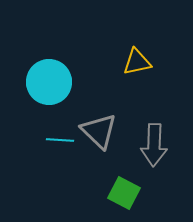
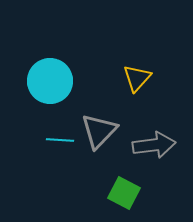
yellow triangle: moved 16 px down; rotated 36 degrees counterclockwise
cyan circle: moved 1 px right, 1 px up
gray triangle: rotated 30 degrees clockwise
gray arrow: rotated 99 degrees counterclockwise
